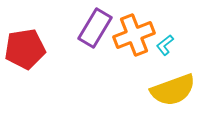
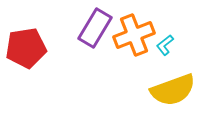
red pentagon: moved 1 px right, 1 px up
